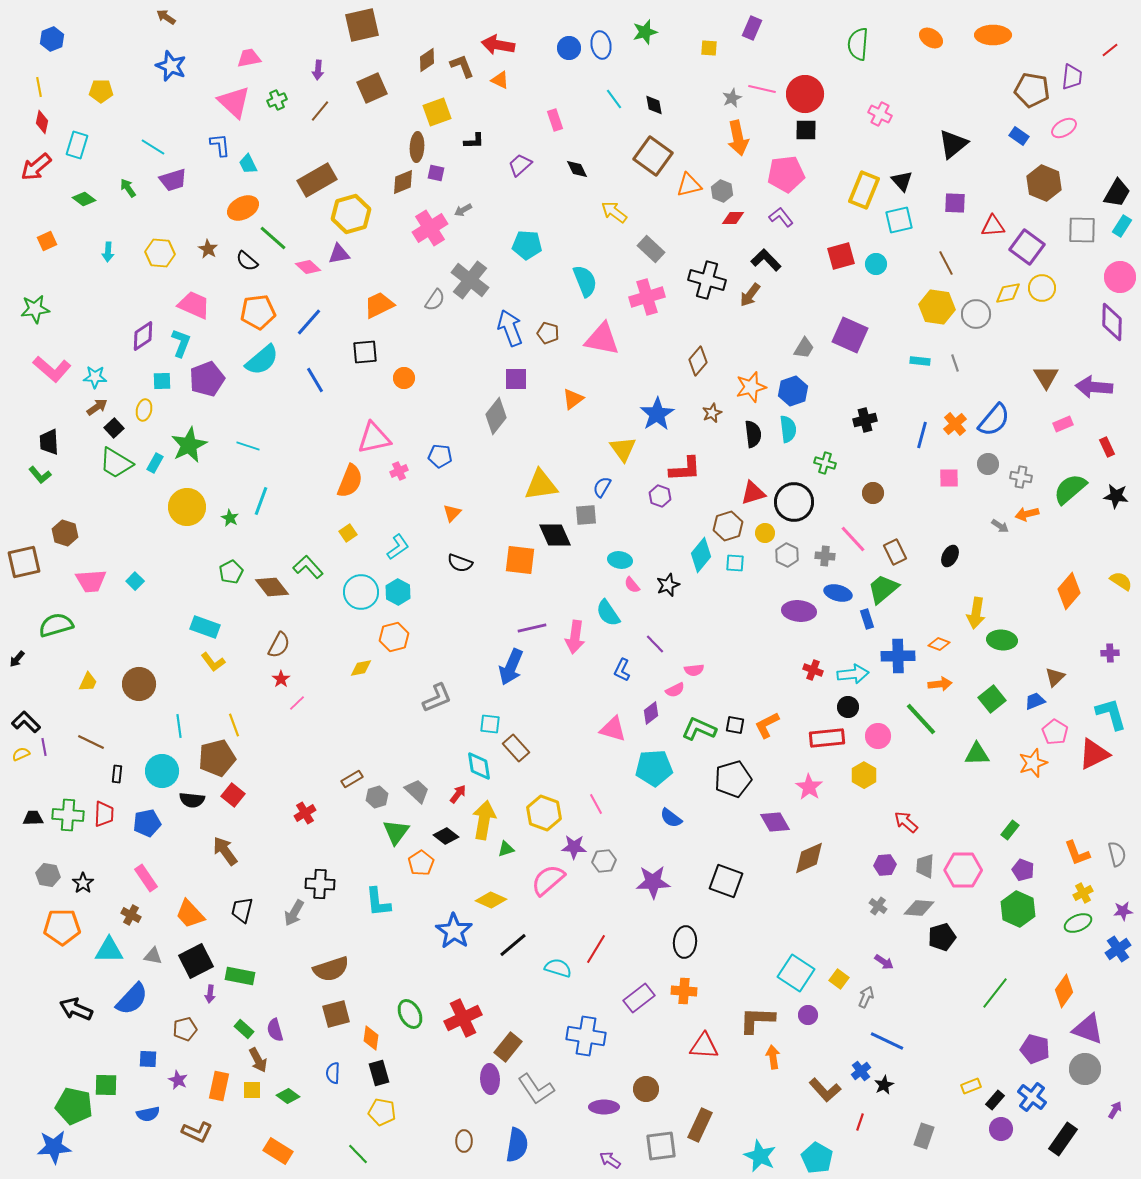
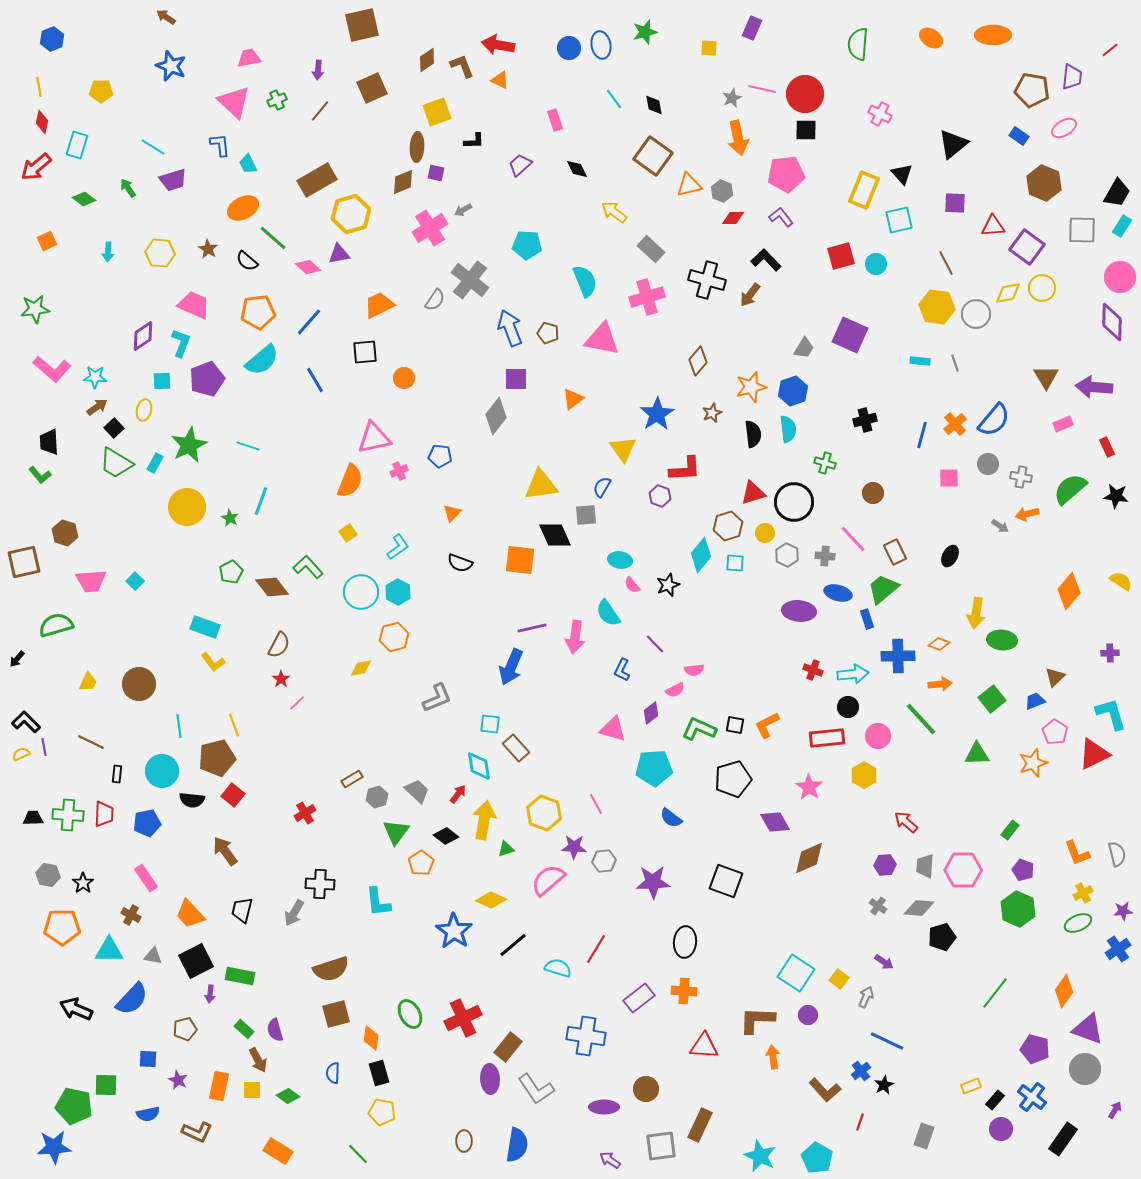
black triangle at (902, 181): moved 7 px up
